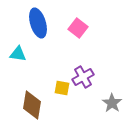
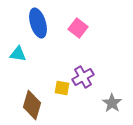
brown diamond: rotated 8 degrees clockwise
